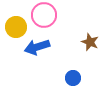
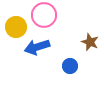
blue circle: moved 3 px left, 12 px up
